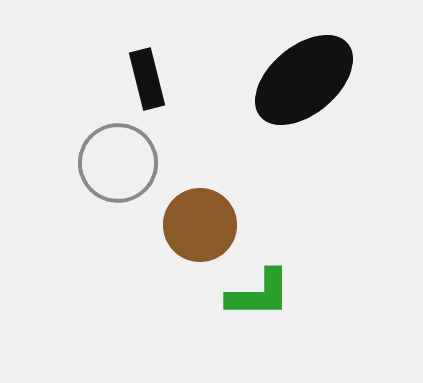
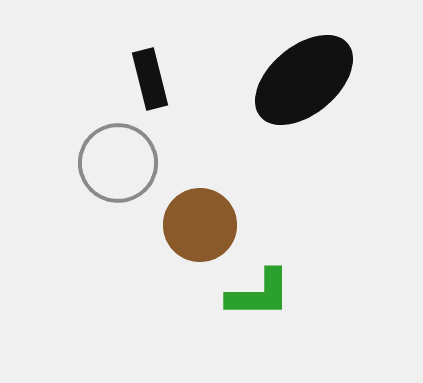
black rectangle: moved 3 px right
